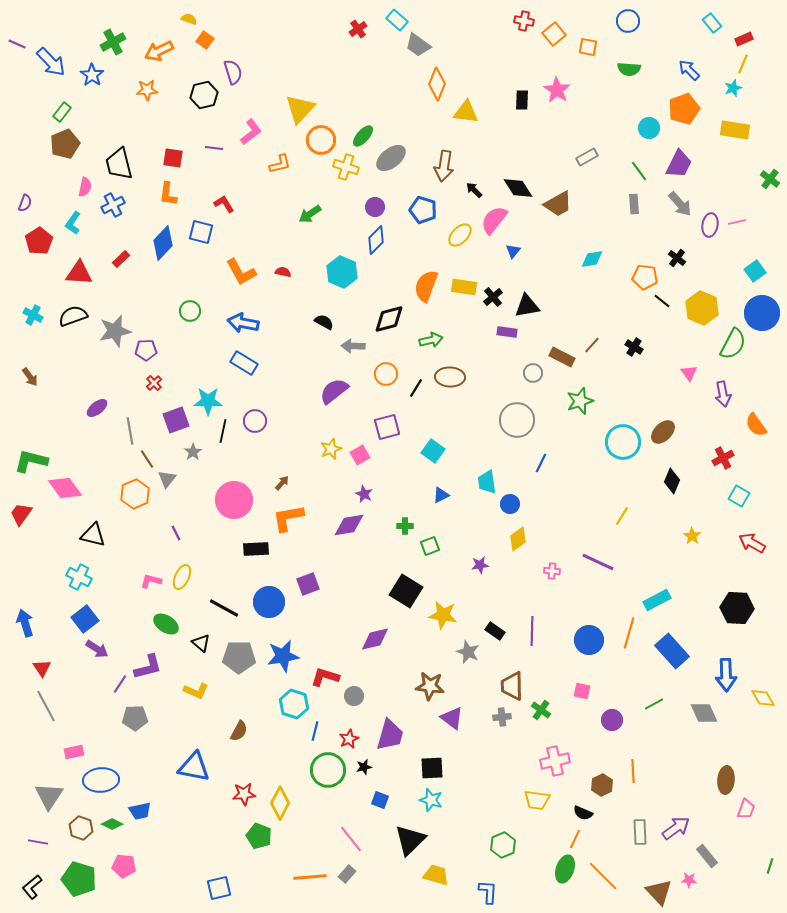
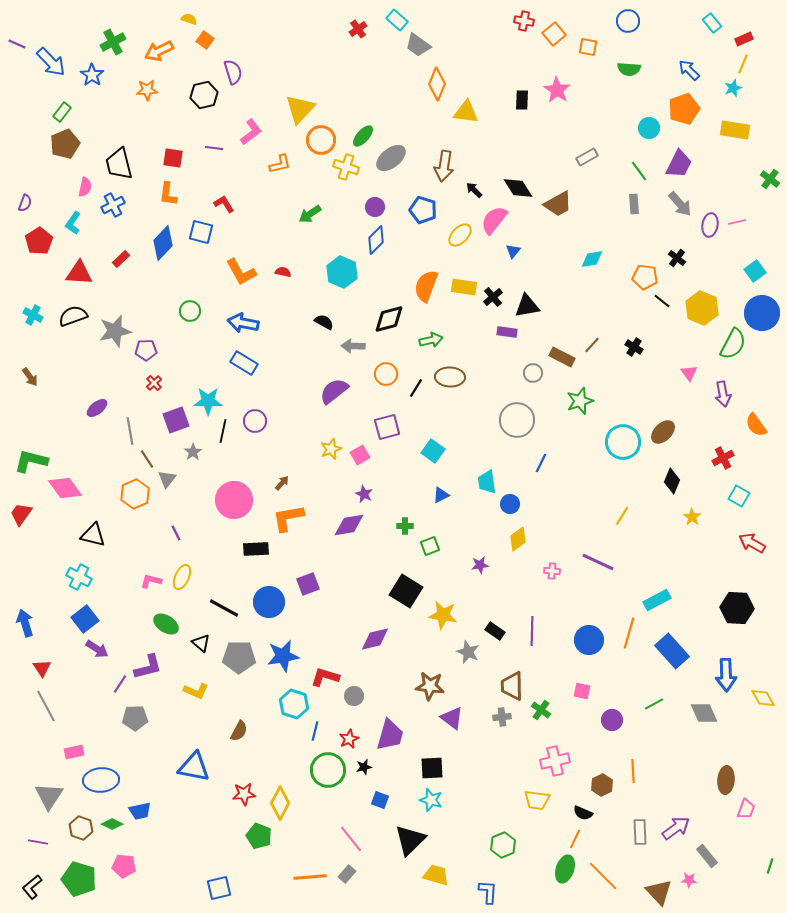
yellow star at (692, 536): moved 19 px up
